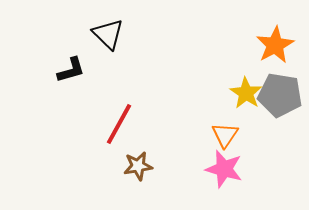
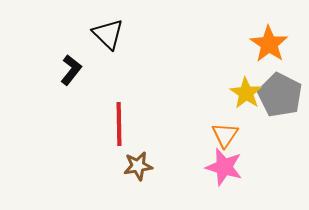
orange star: moved 6 px left, 1 px up; rotated 9 degrees counterclockwise
black L-shape: rotated 36 degrees counterclockwise
gray pentagon: rotated 18 degrees clockwise
red line: rotated 30 degrees counterclockwise
pink star: moved 2 px up
